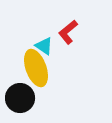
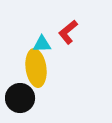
cyan triangle: moved 2 px left, 2 px up; rotated 36 degrees counterclockwise
yellow ellipse: rotated 12 degrees clockwise
